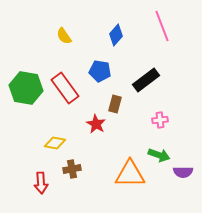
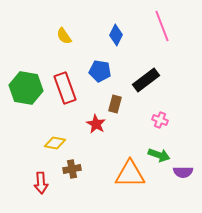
blue diamond: rotated 15 degrees counterclockwise
red rectangle: rotated 16 degrees clockwise
pink cross: rotated 28 degrees clockwise
